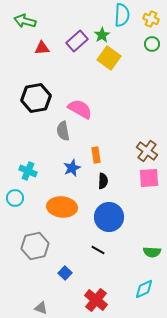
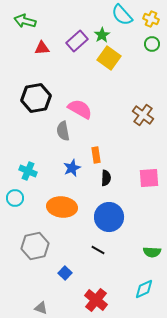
cyan semicircle: rotated 135 degrees clockwise
brown cross: moved 4 px left, 36 px up
black semicircle: moved 3 px right, 3 px up
